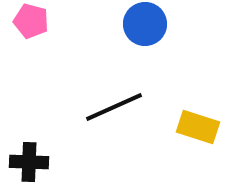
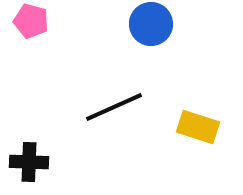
blue circle: moved 6 px right
